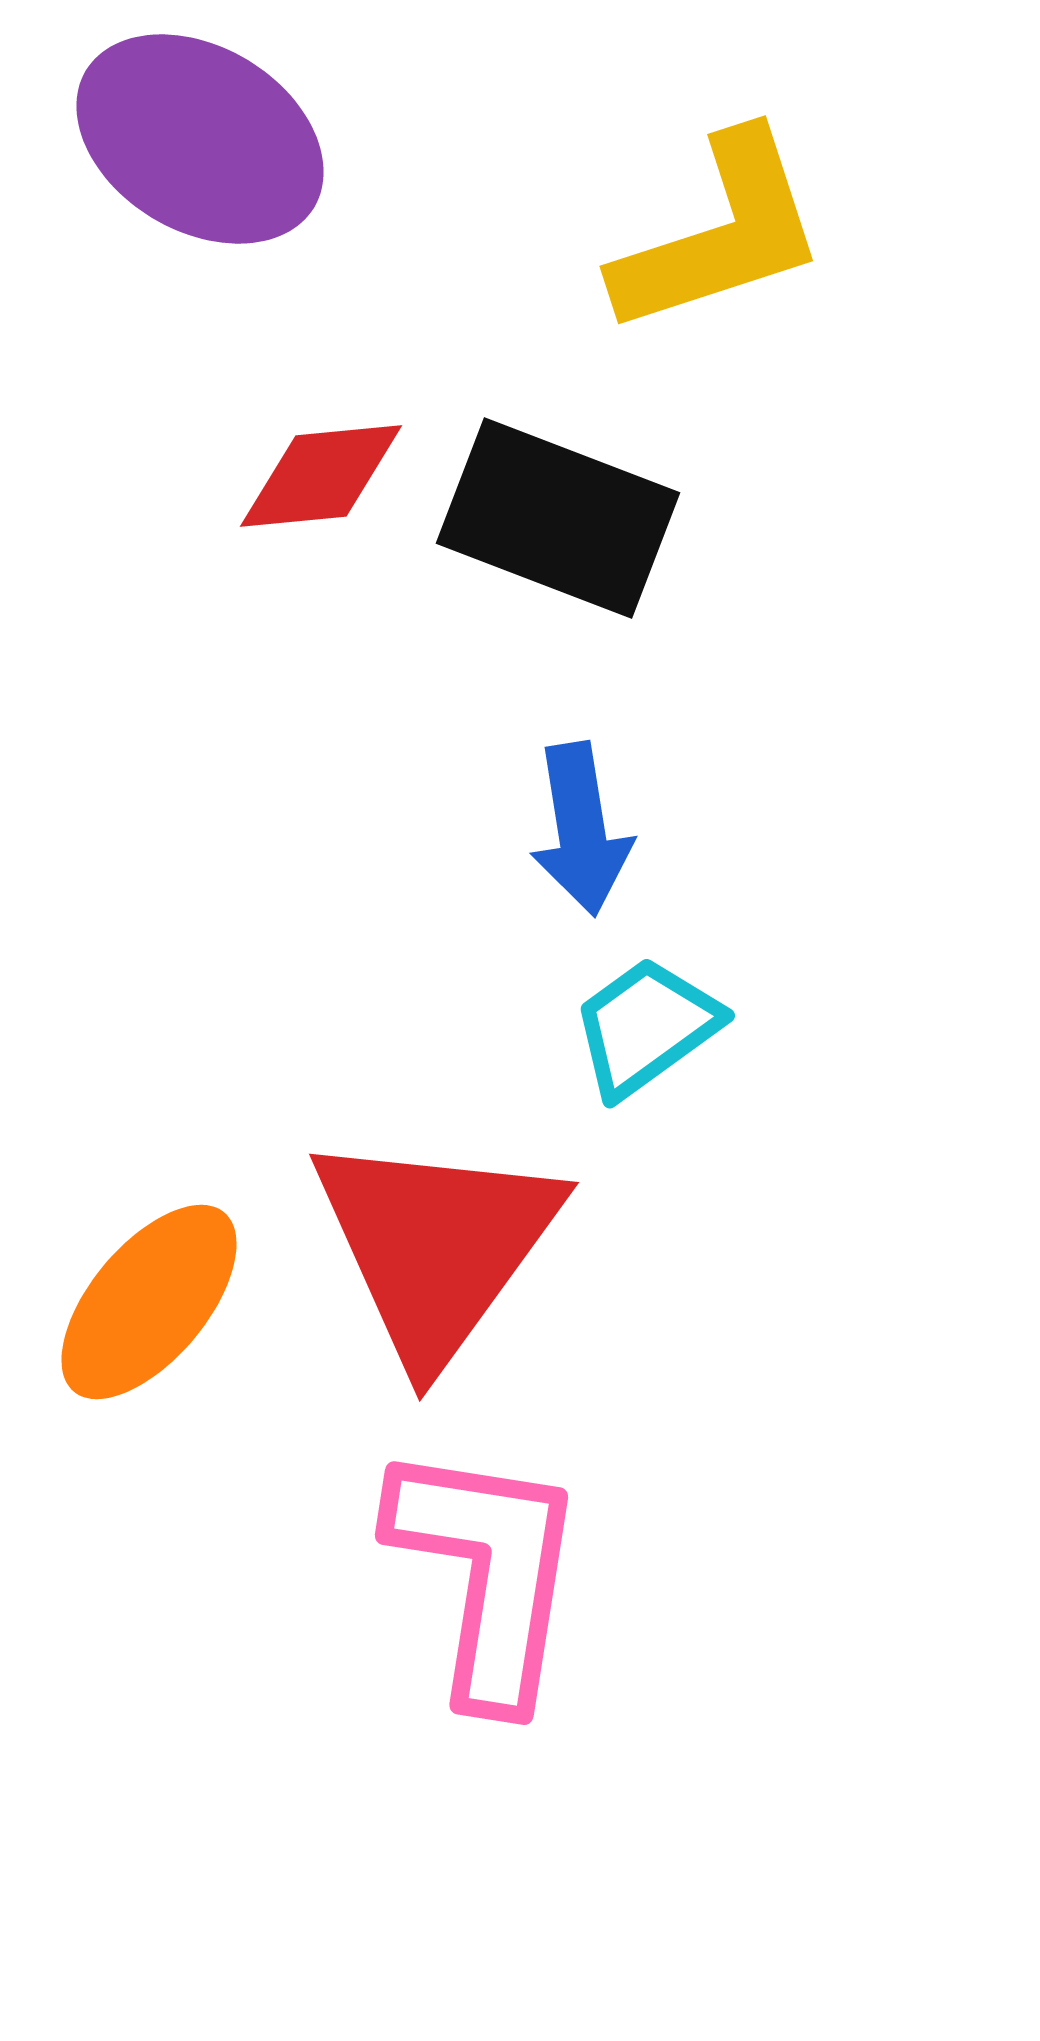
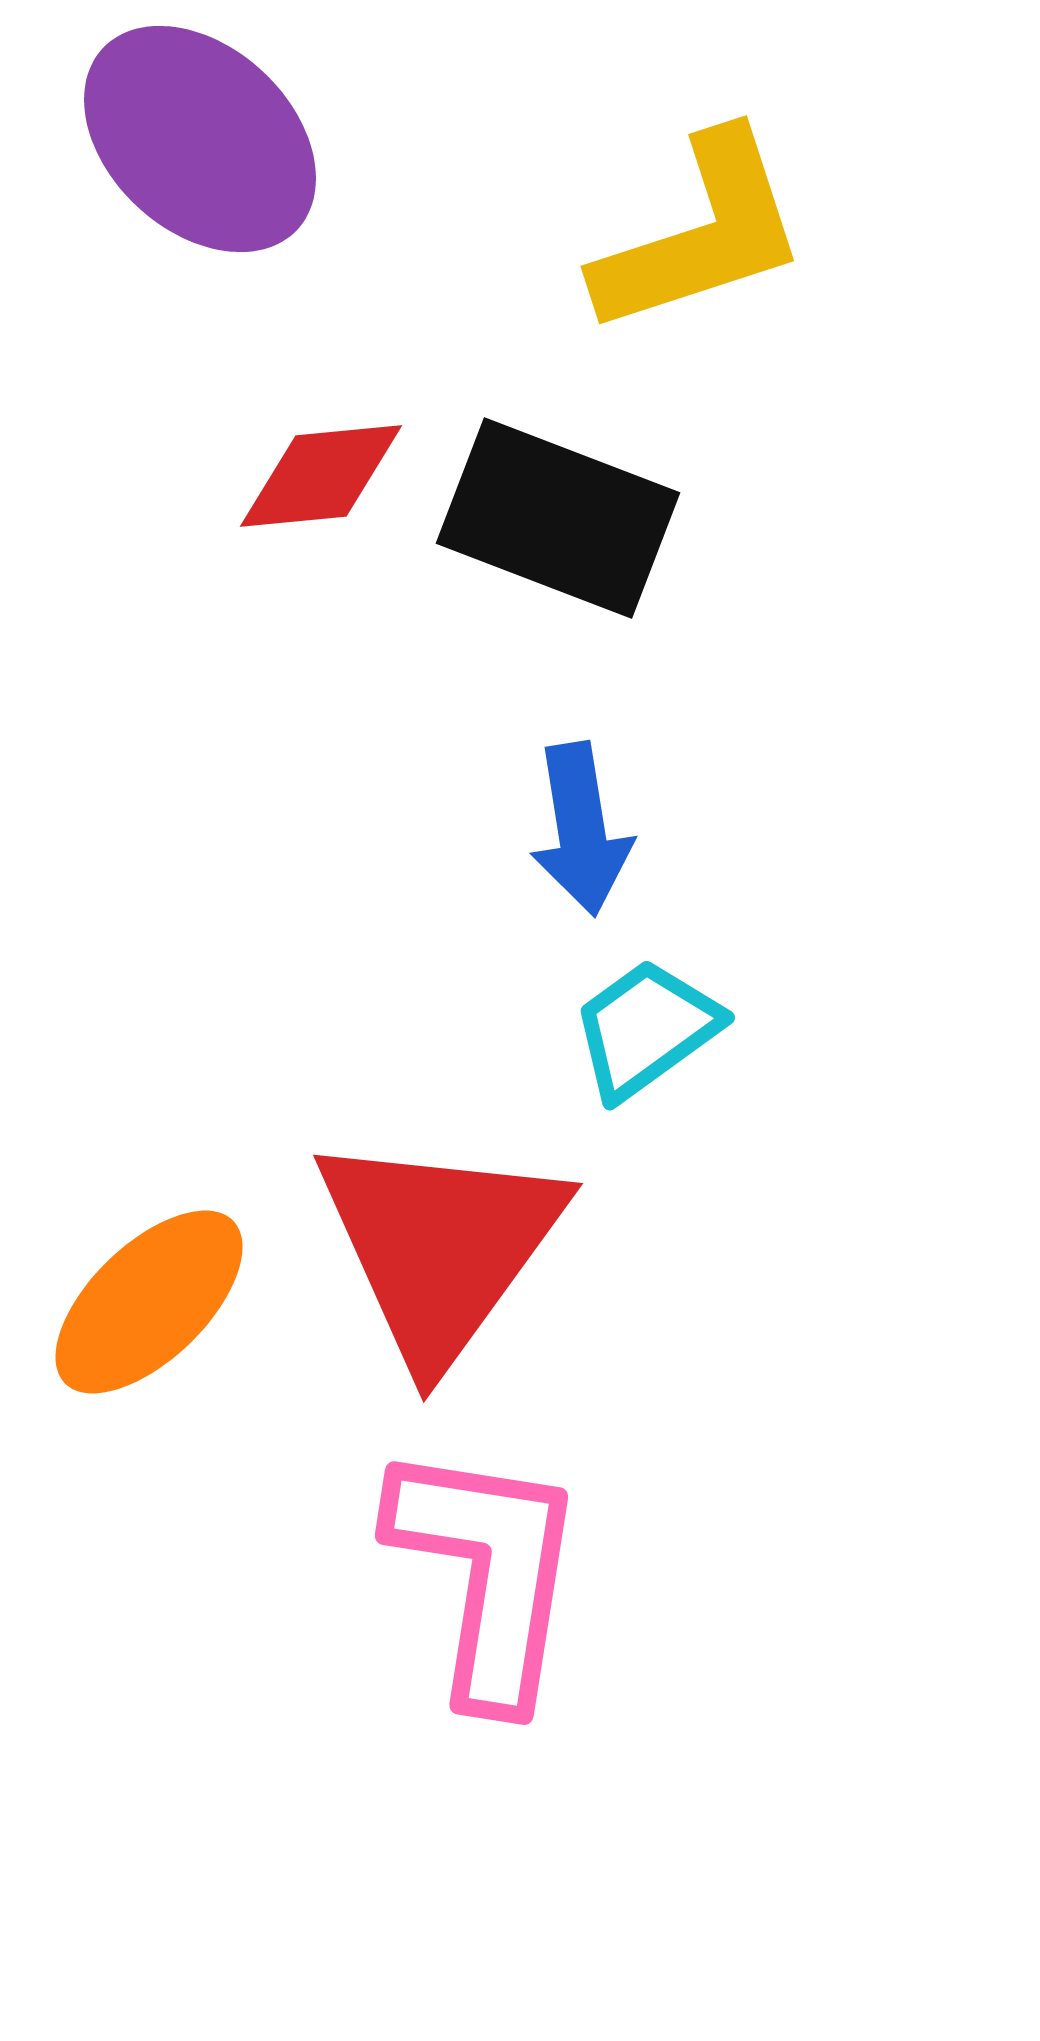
purple ellipse: rotated 12 degrees clockwise
yellow L-shape: moved 19 px left
cyan trapezoid: moved 2 px down
red triangle: moved 4 px right, 1 px down
orange ellipse: rotated 6 degrees clockwise
